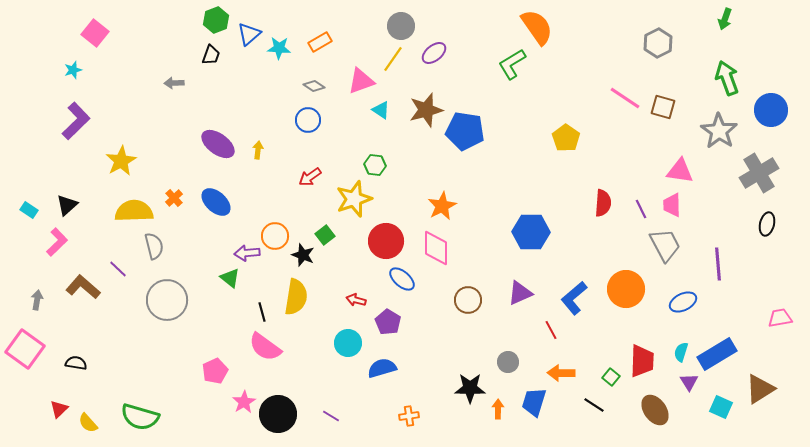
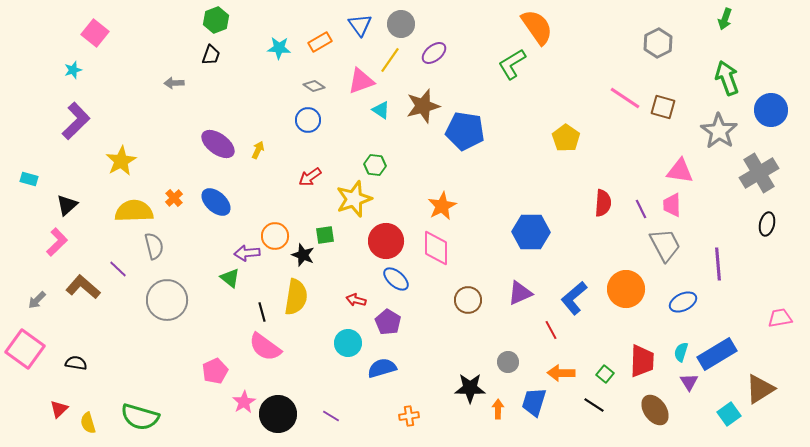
gray circle at (401, 26): moved 2 px up
blue triangle at (249, 34): moved 111 px right, 9 px up; rotated 25 degrees counterclockwise
yellow line at (393, 59): moved 3 px left, 1 px down
brown star at (426, 110): moved 3 px left, 4 px up
yellow arrow at (258, 150): rotated 18 degrees clockwise
cyan rectangle at (29, 210): moved 31 px up; rotated 18 degrees counterclockwise
green square at (325, 235): rotated 30 degrees clockwise
blue ellipse at (402, 279): moved 6 px left
gray arrow at (37, 300): rotated 144 degrees counterclockwise
green square at (611, 377): moved 6 px left, 3 px up
cyan square at (721, 407): moved 8 px right, 7 px down; rotated 30 degrees clockwise
yellow semicircle at (88, 423): rotated 25 degrees clockwise
